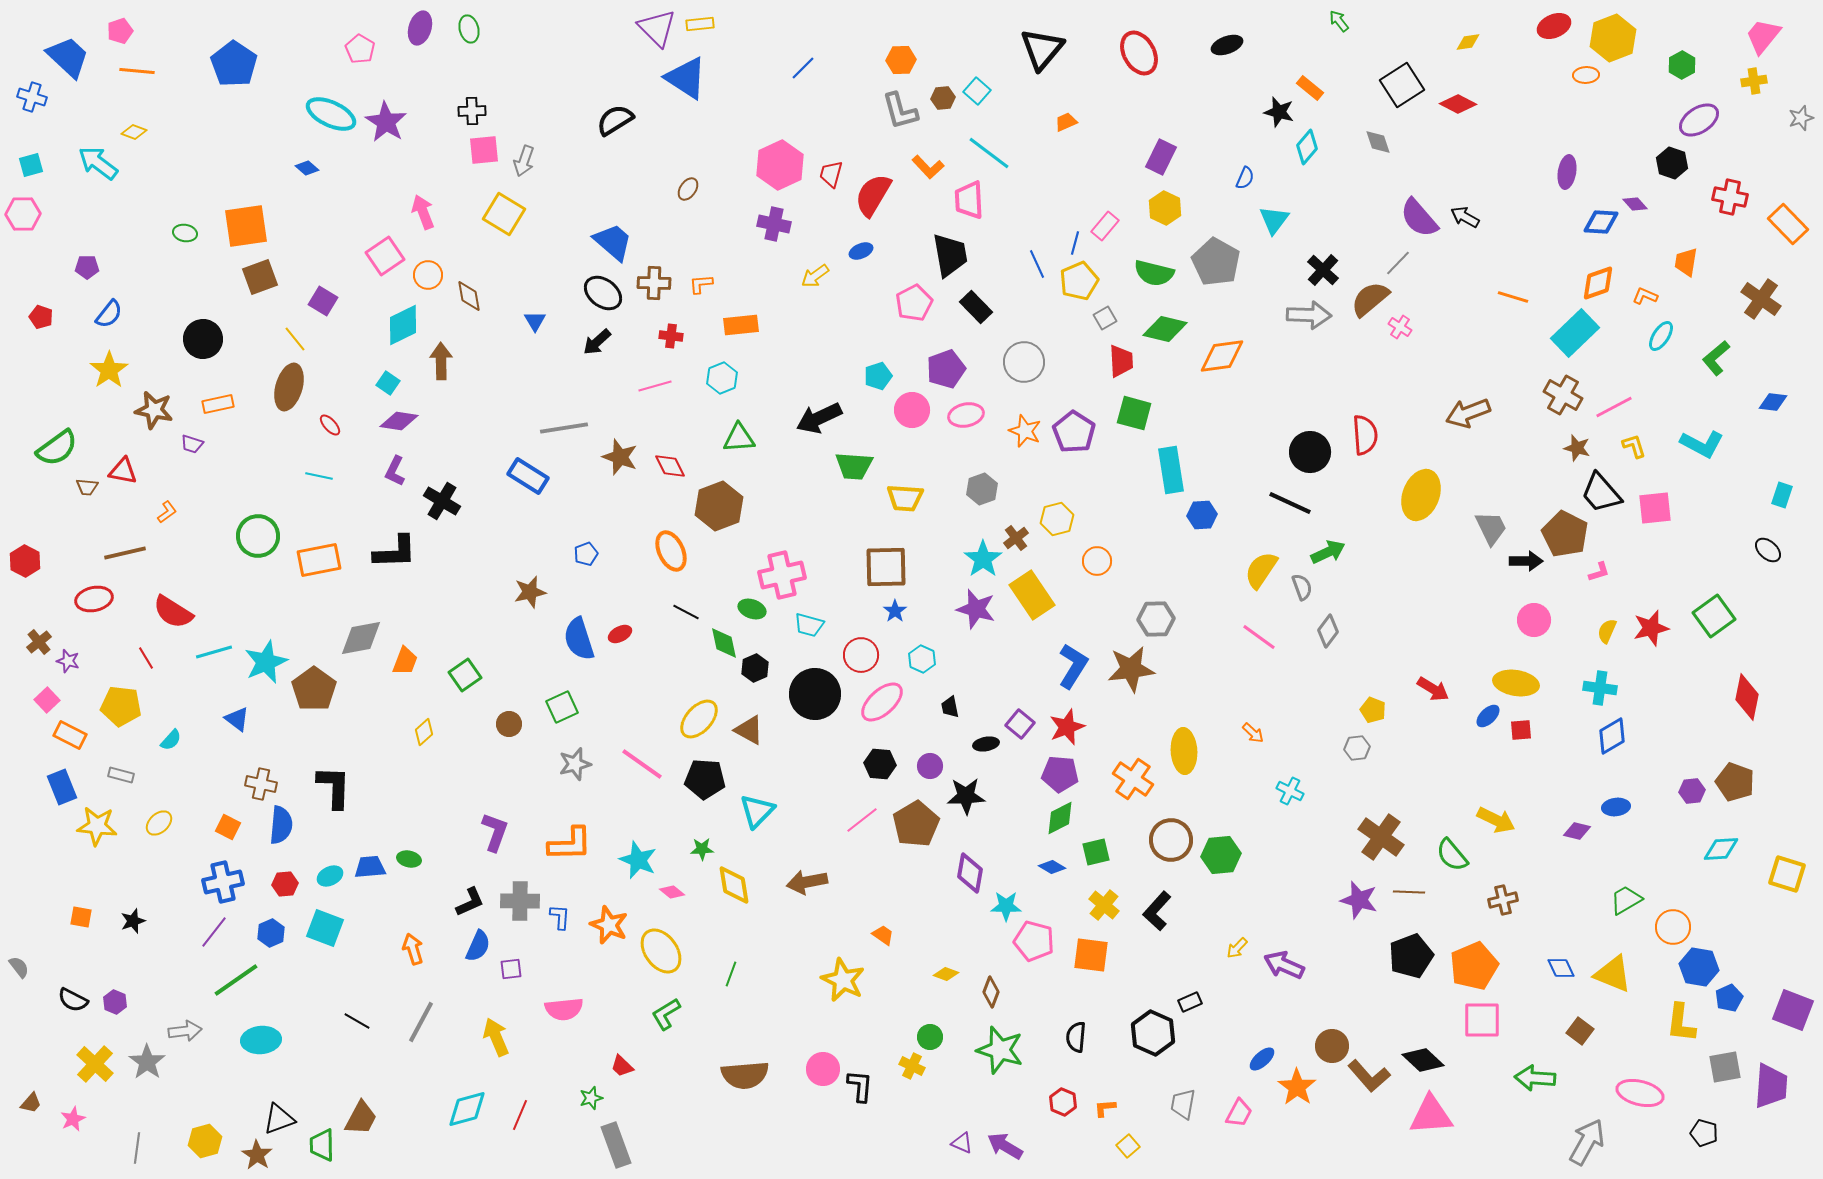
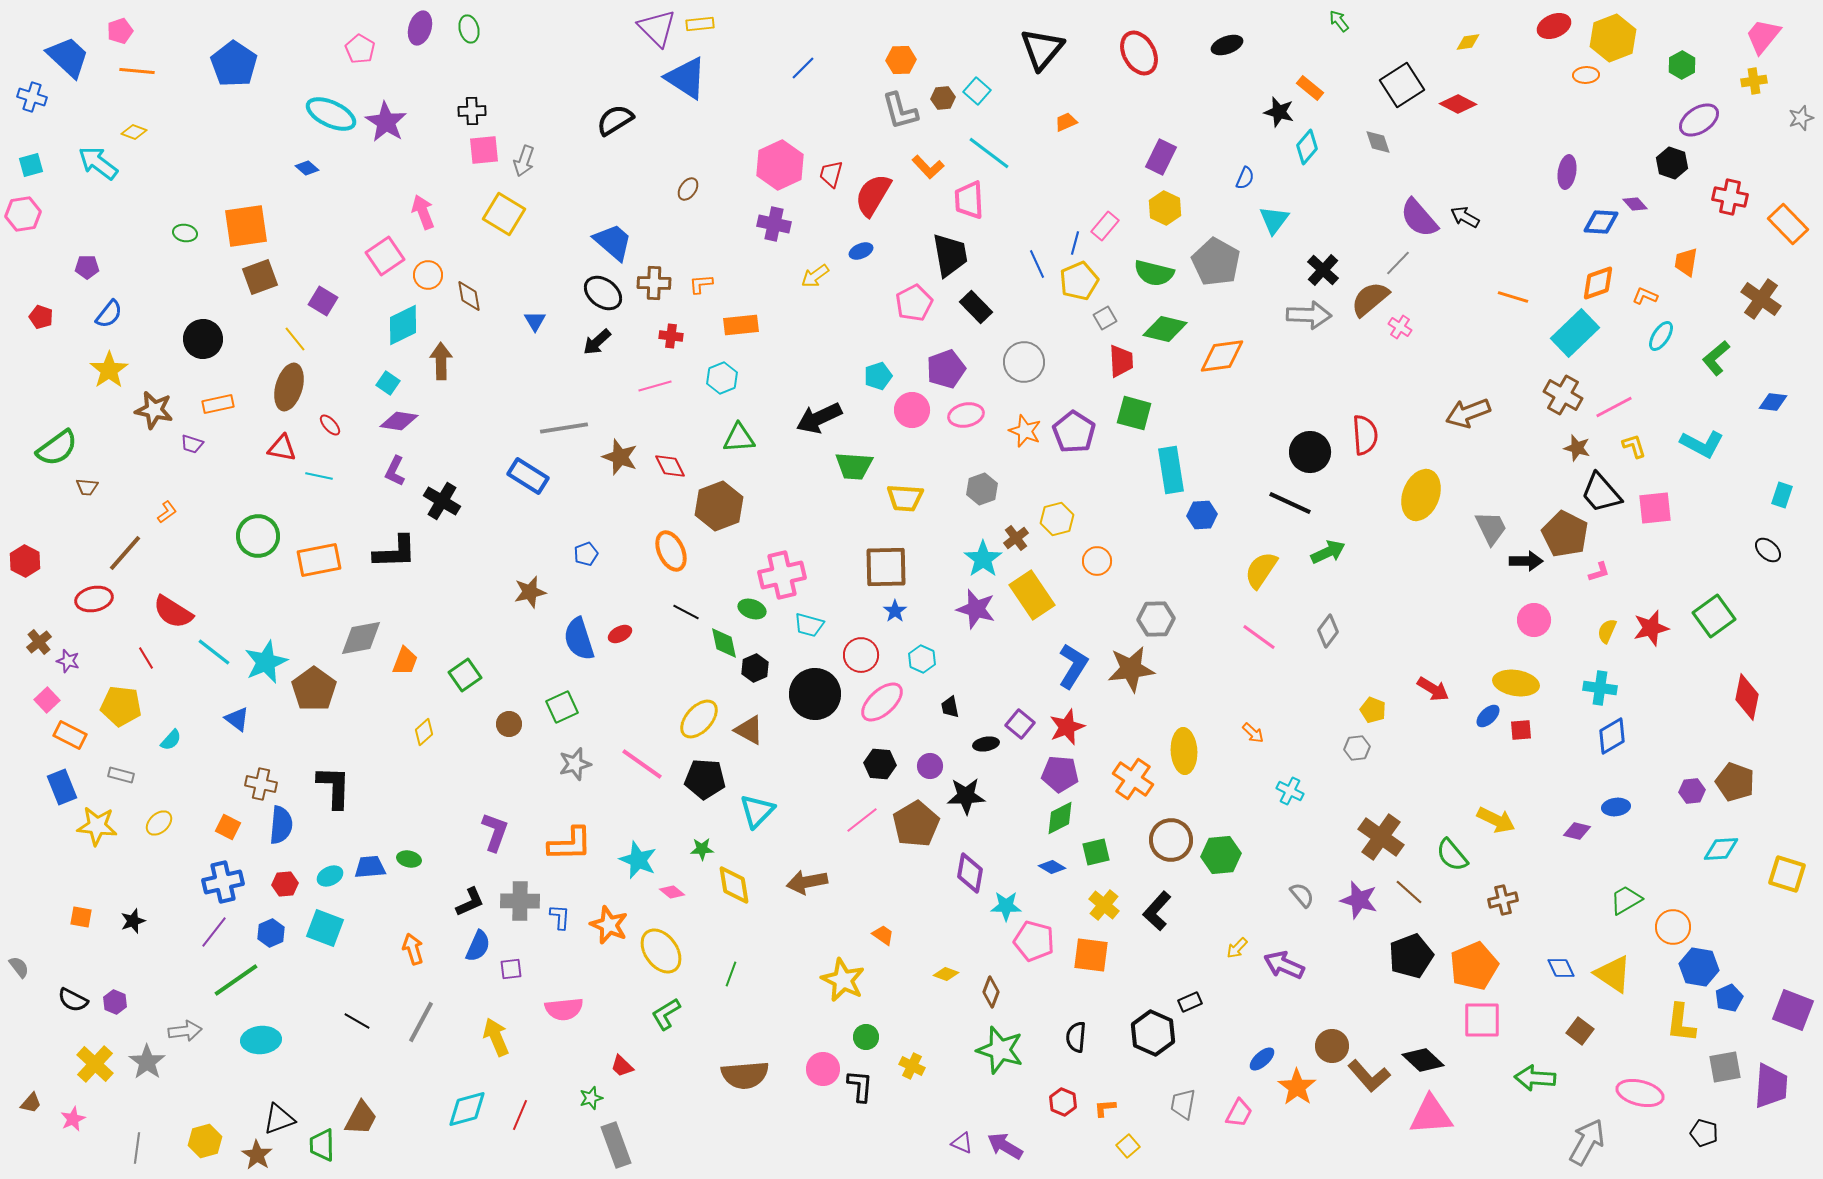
pink hexagon at (23, 214): rotated 8 degrees counterclockwise
red triangle at (123, 471): moved 159 px right, 23 px up
brown line at (125, 553): rotated 36 degrees counterclockwise
gray semicircle at (1302, 587): moved 308 px down; rotated 20 degrees counterclockwise
cyan line at (214, 652): rotated 54 degrees clockwise
brown line at (1409, 892): rotated 40 degrees clockwise
yellow triangle at (1613, 974): rotated 12 degrees clockwise
green circle at (930, 1037): moved 64 px left
